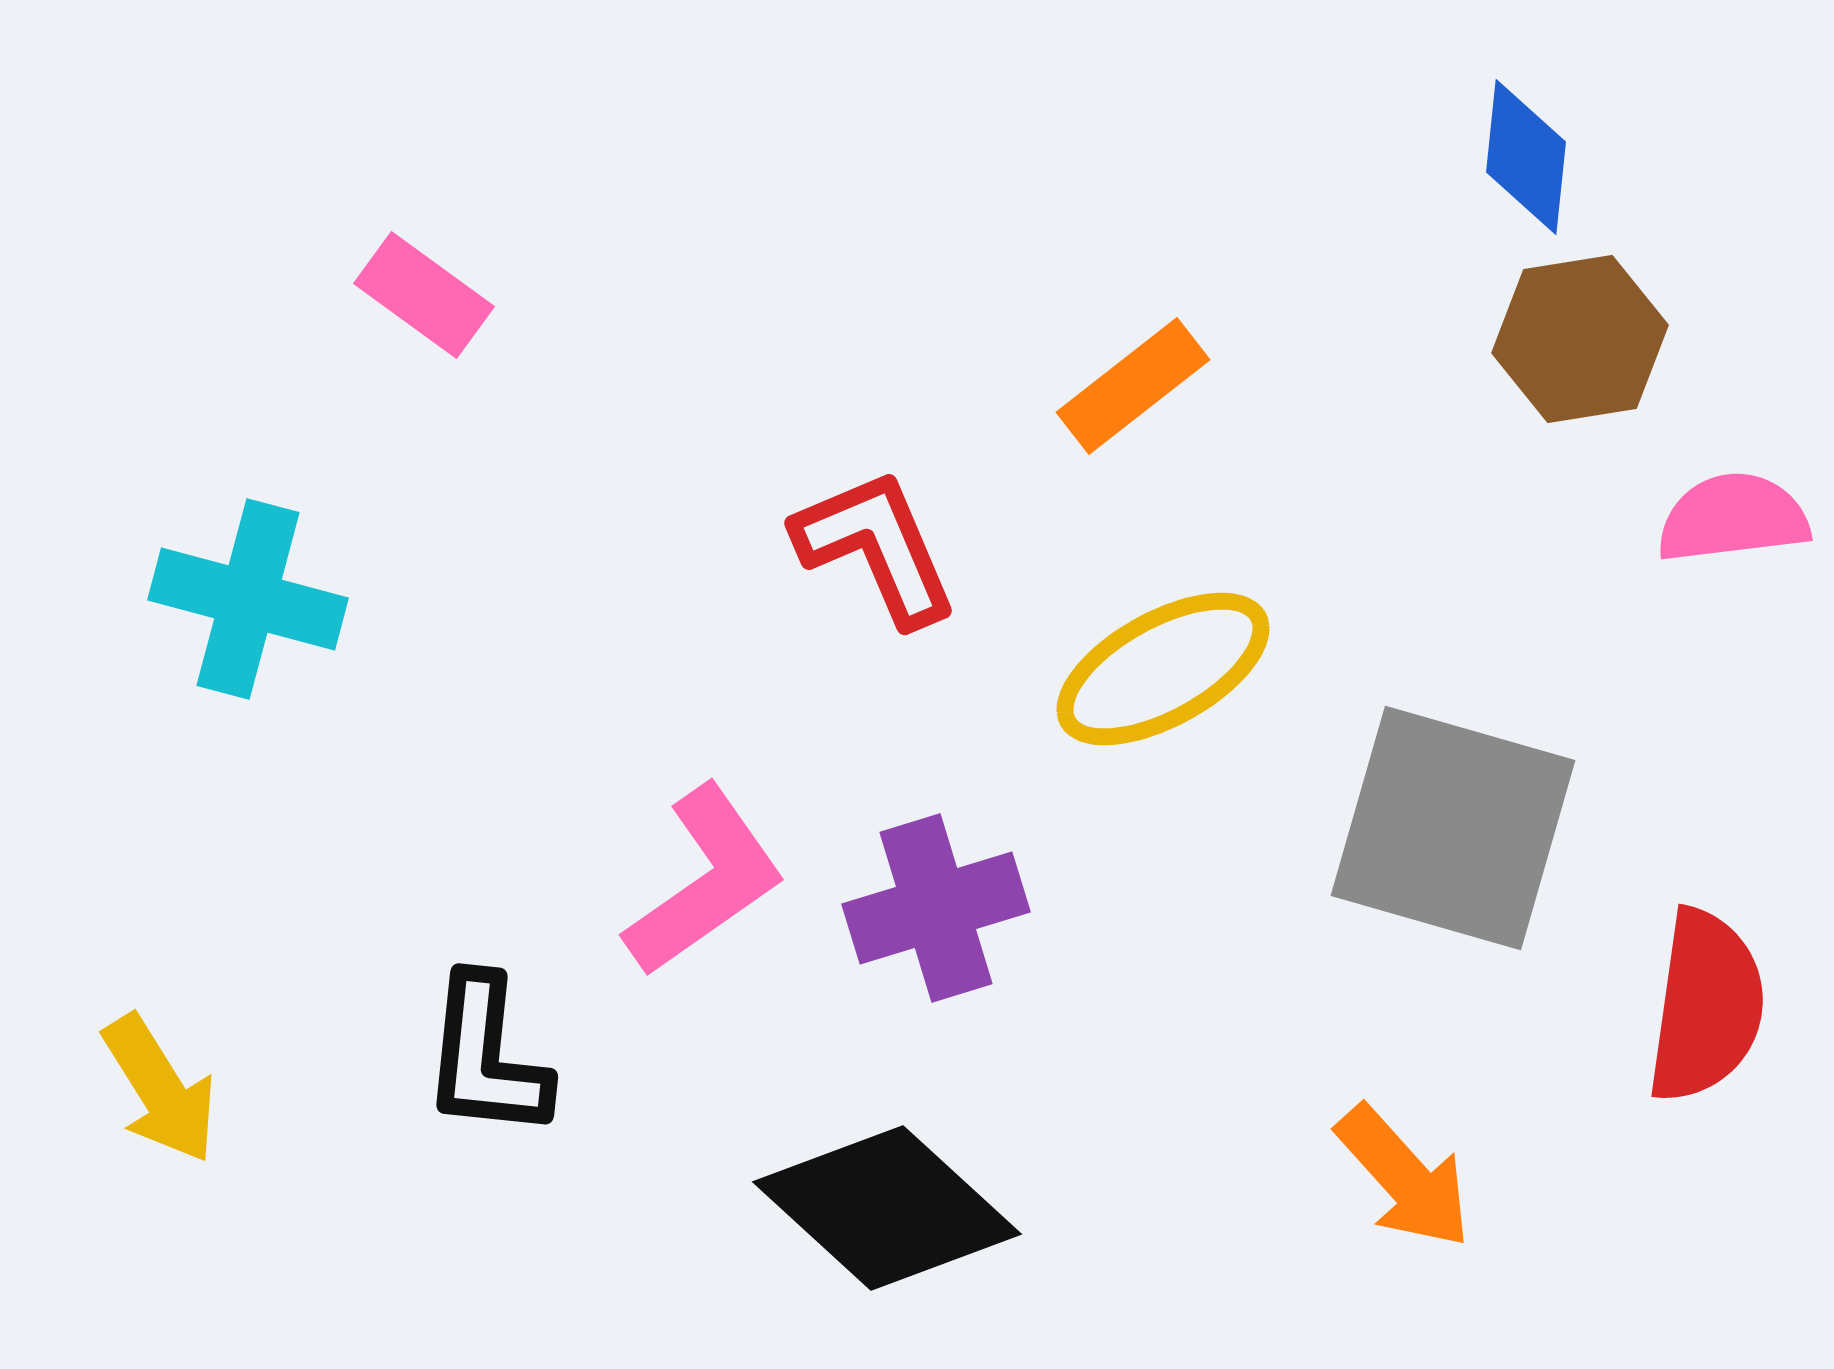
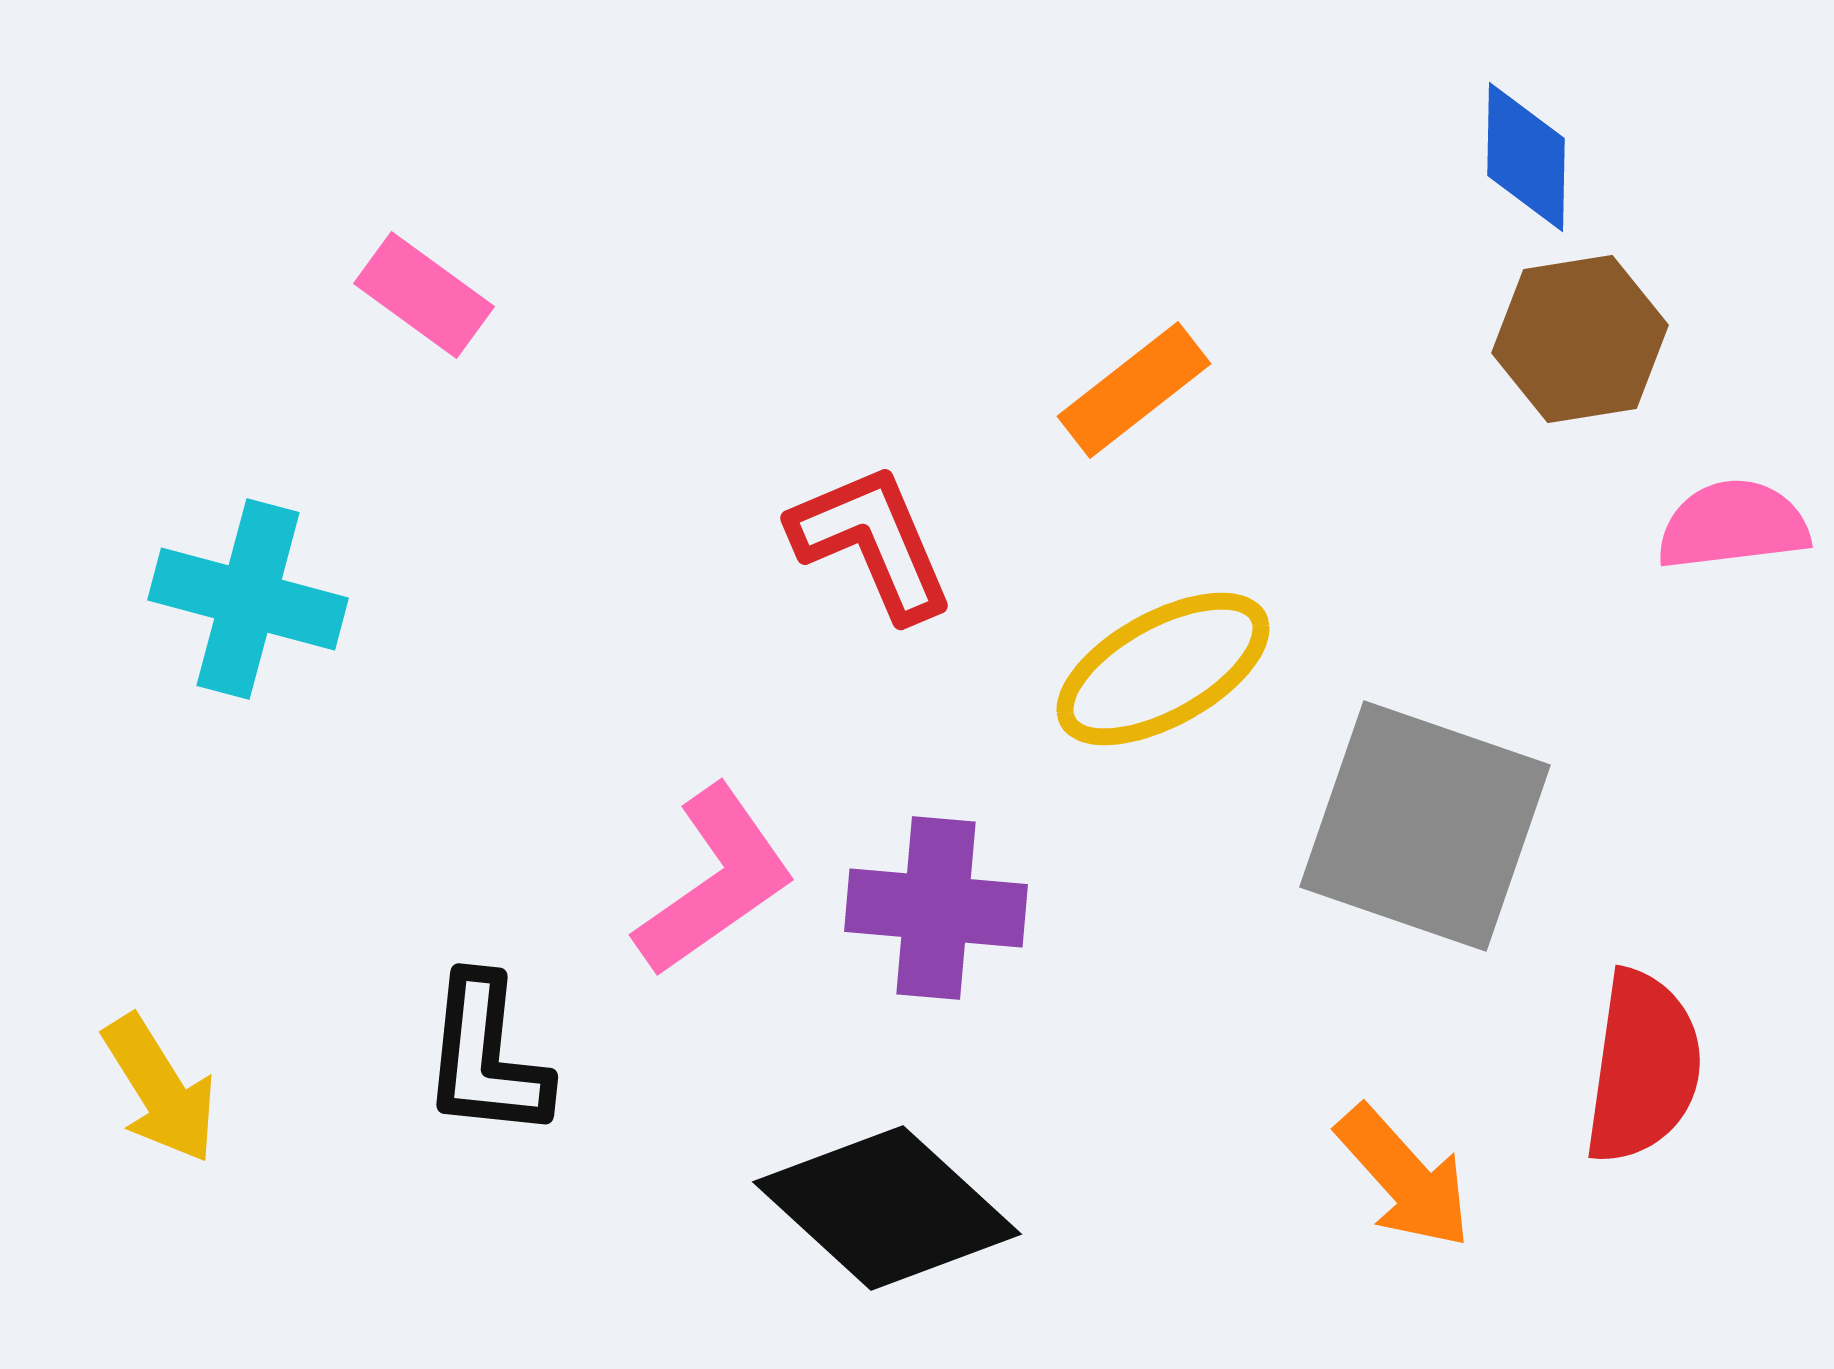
blue diamond: rotated 5 degrees counterclockwise
orange rectangle: moved 1 px right, 4 px down
pink semicircle: moved 7 px down
red L-shape: moved 4 px left, 5 px up
gray square: moved 28 px left, 2 px up; rotated 3 degrees clockwise
pink L-shape: moved 10 px right
purple cross: rotated 22 degrees clockwise
red semicircle: moved 63 px left, 61 px down
